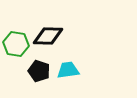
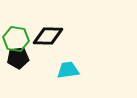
green hexagon: moved 5 px up
black pentagon: moved 21 px left, 13 px up; rotated 25 degrees counterclockwise
